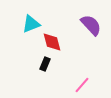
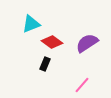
purple semicircle: moved 4 px left, 18 px down; rotated 80 degrees counterclockwise
red diamond: rotated 40 degrees counterclockwise
